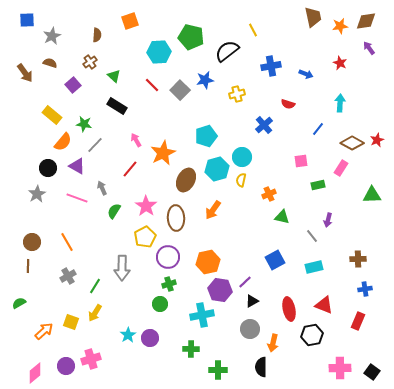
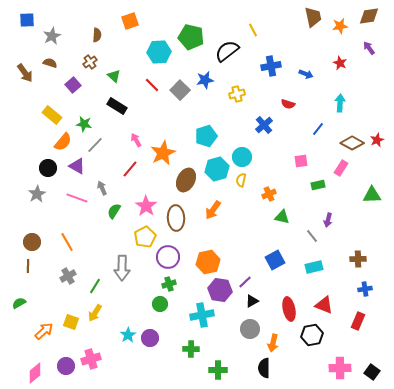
brown diamond at (366, 21): moved 3 px right, 5 px up
black semicircle at (261, 367): moved 3 px right, 1 px down
